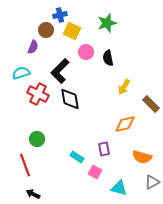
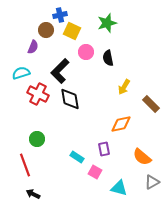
orange diamond: moved 4 px left
orange semicircle: rotated 24 degrees clockwise
